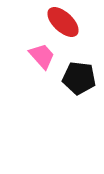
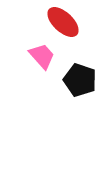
black pentagon: moved 1 px right, 2 px down; rotated 12 degrees clockwise
